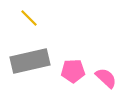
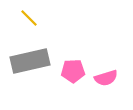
pink semicircle: rotated 120 degrees clockwise
